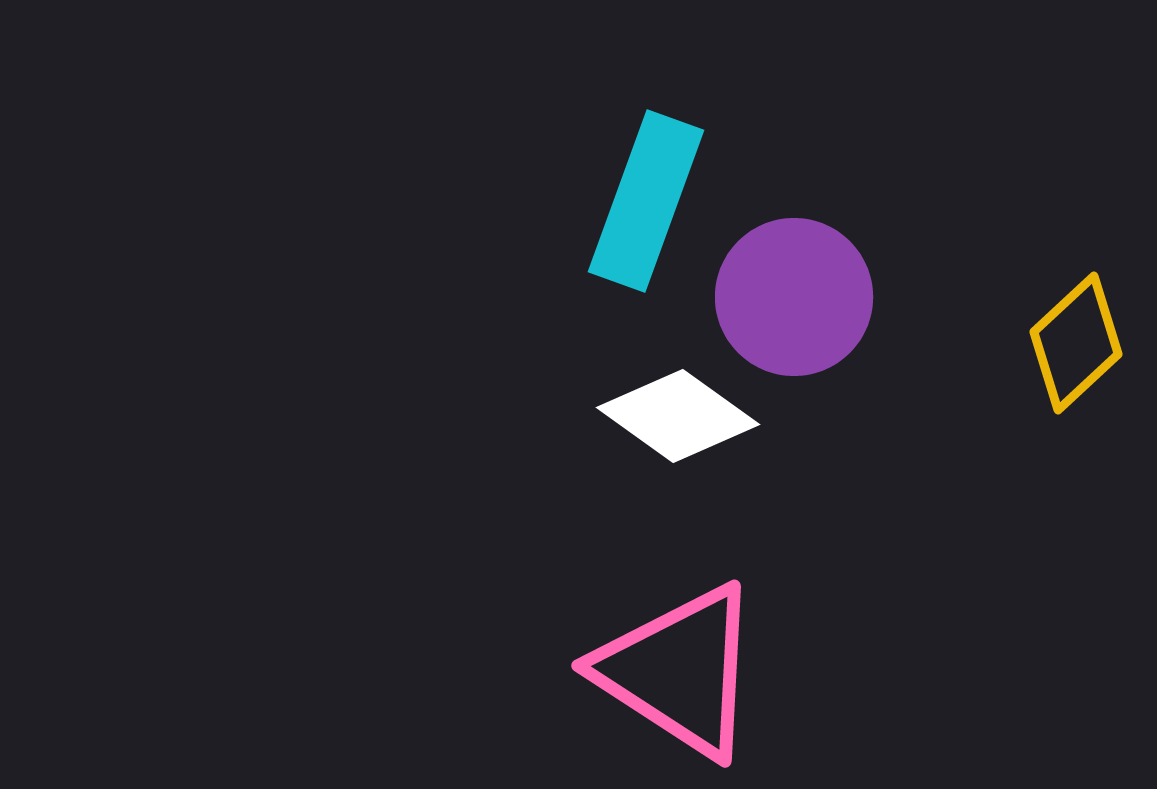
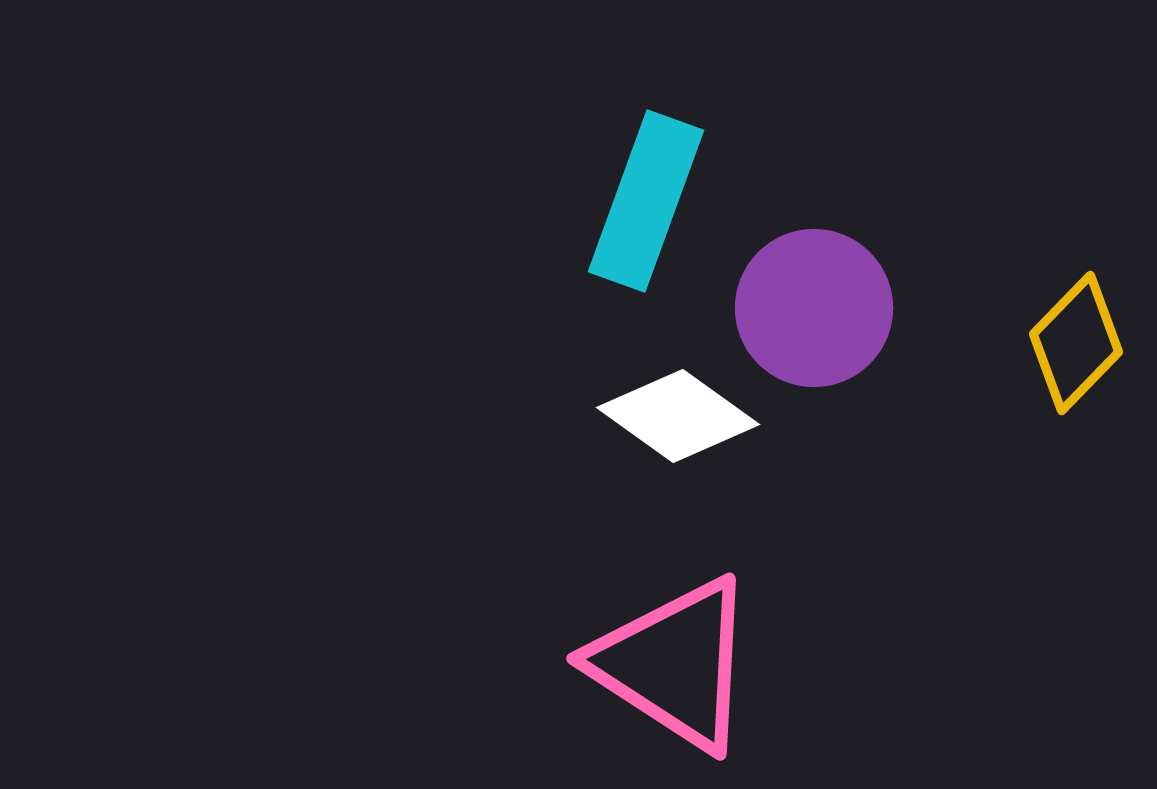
purple circle: moved 20 px right, 11 px down
yellow diamond: rotated 3 degrees counterclockwise
pink triangle: moved 5 px left, 7 px up
